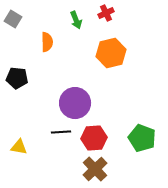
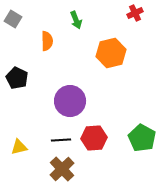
red cross: moved 29 px right
orange semicircle: moved 1 px up
black pentagon: rotated 20 degrees clockwise
purple circle: moved 5 px left, 2 px up
black line: moved 8 px down
green pentagon: rotated 8 degrees clockwise
yellow triangle: rotated 24 degrees counterclockwise
brown cross: moved 33 px left
